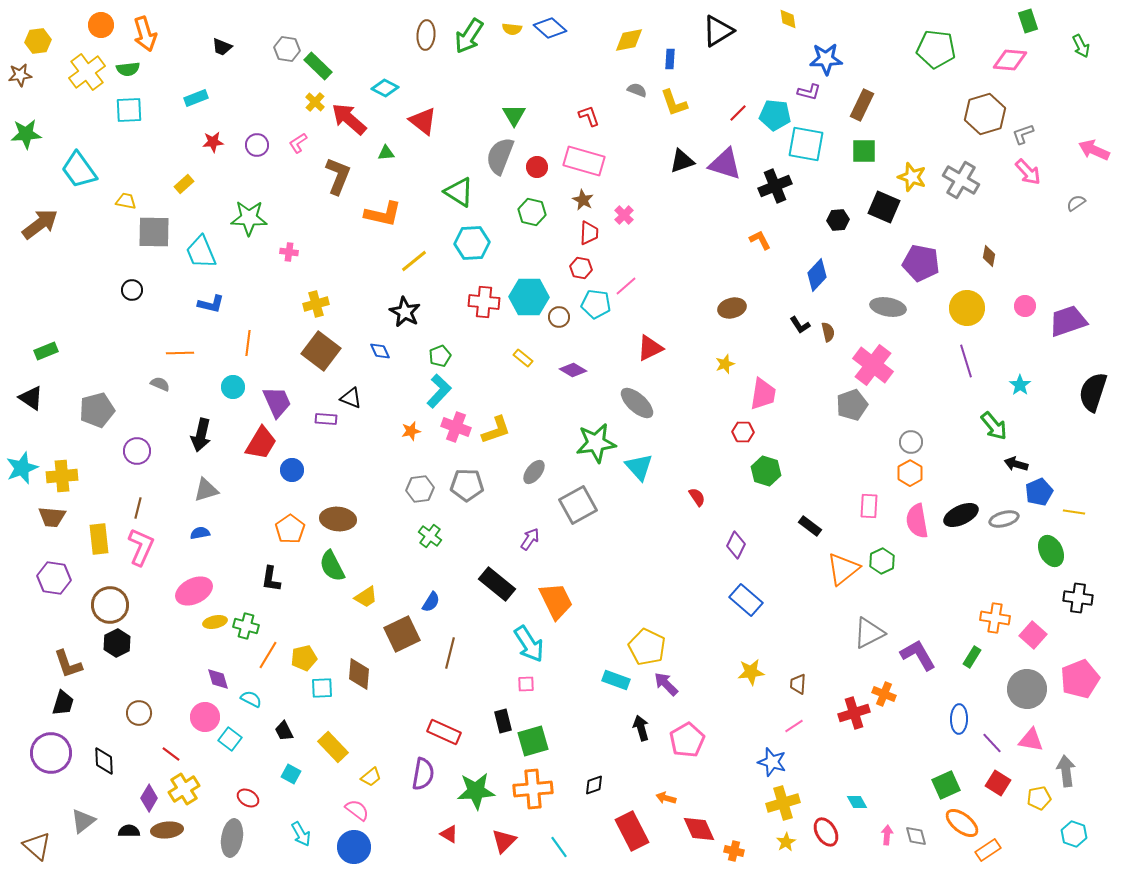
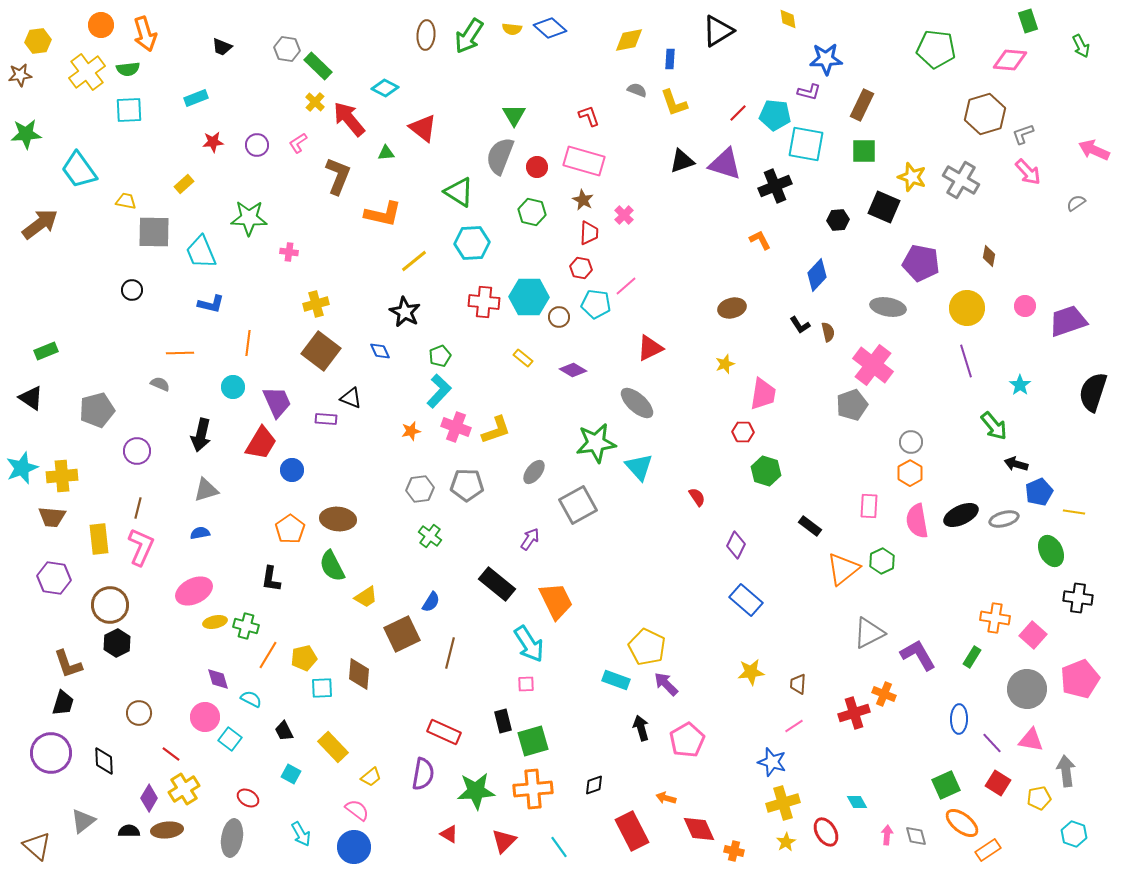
red arrow at (349, 119): rotated 9 degrees clockwise
red triangle at (423, 121): moved 7 px down
